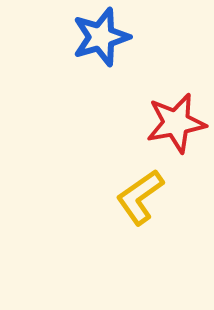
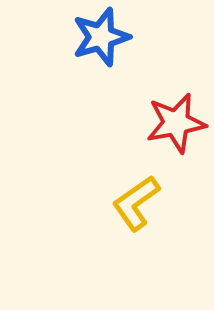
yellow L-shape: moved 4 px left, 6 px down
